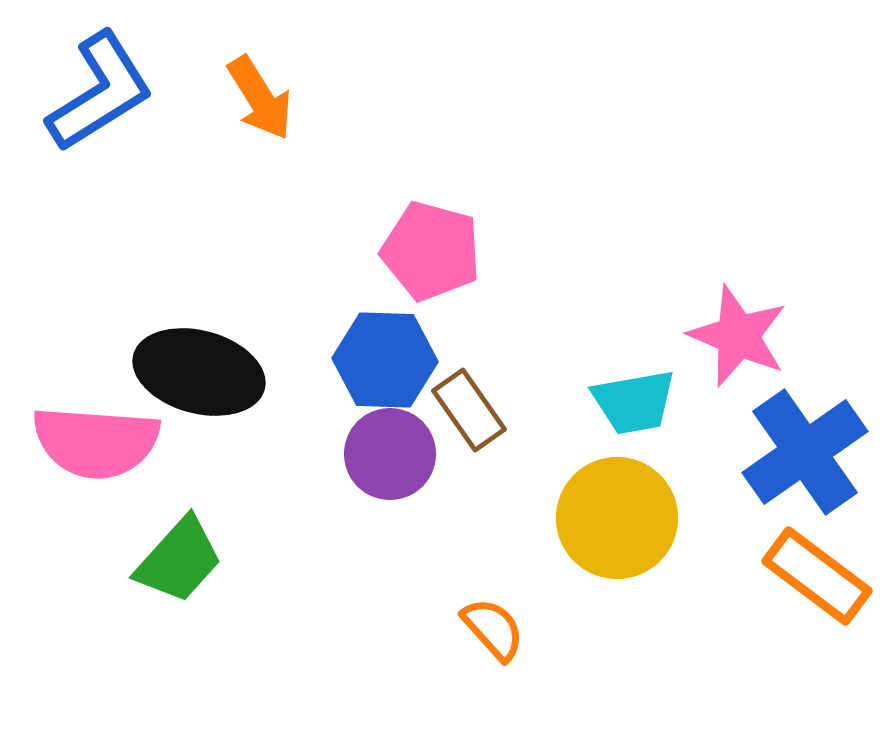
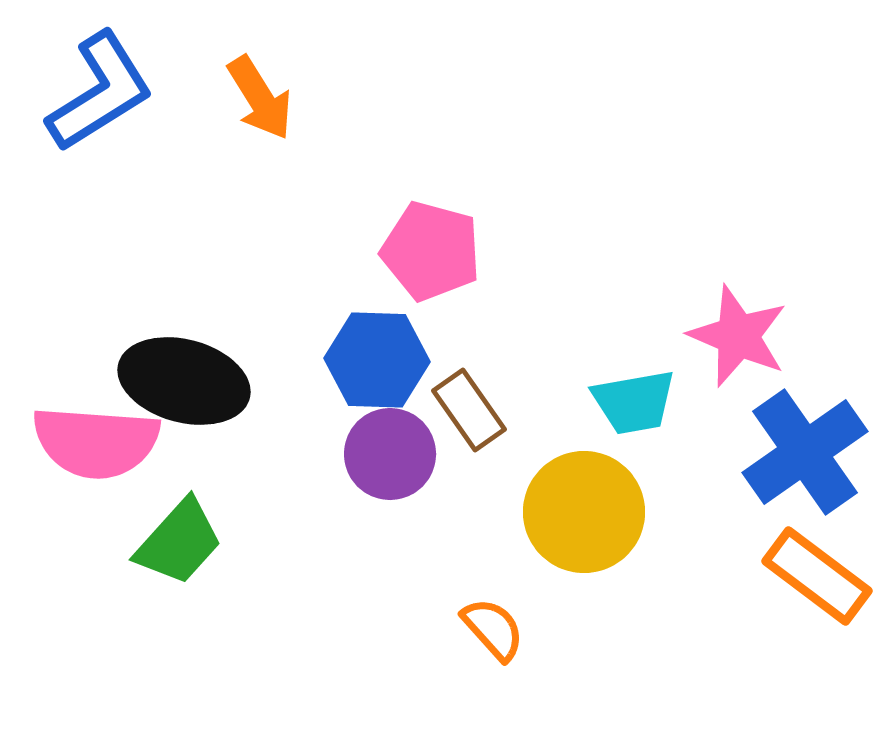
blue hexagon: moved 8 px left
black ellipse: moved 15 px left, 9 px down
yellow circle: moved 33 px left, 6 px up
green trapezoid: moved 18 px up
